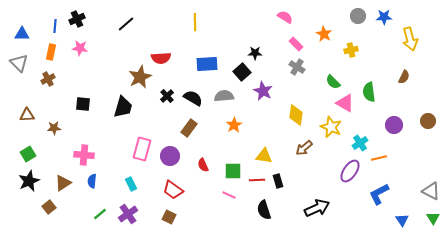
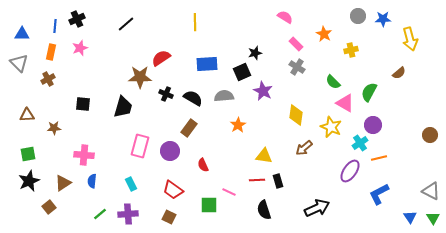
blue star at (384, 17): moved 1 px left, 2 px down
pink star at (80, 48): rotated 28 degrees counterclockwise
black star at (255, 53): rotated 16 degrees counterclockwise
red semicircle at (161, 58): rotated 150 degrees clockwise
black square at (242, 72): rotated 18 degrees clockwise
brown star at (140, 77): rotated 25 degrees clockwise
brown semicircle at (404, 77): moved 5 px left, 4 px up; rotated 24 degrees clockwise
green semicircle at (369, 92): rotated 36 degrees clockwise
black cross at (167, 96): moved 1 px left, 2 px up; rotated 24 degrees counterclockwise
brown circle at (428, 121): moved 2 px right, 14 px down
orange star at (234, 125): moved 4 px right
purple circle at (394, 125): moved 21 px left
pink rectangle at (142, 149): moved 2 px left, 3 px up
green square at (28, 154): rotated 21 degrees clockwise
purple circle at (170, 156): moved 5 px up
green square at (233, 171): moved 24 px left, 34 px down
pink line at (229, 195): moved 3 px up
purple cross at (128, 214): rotated 30 degrees clockwise
blue triangle at (402, 220): moved 8 px right, 3 px up
